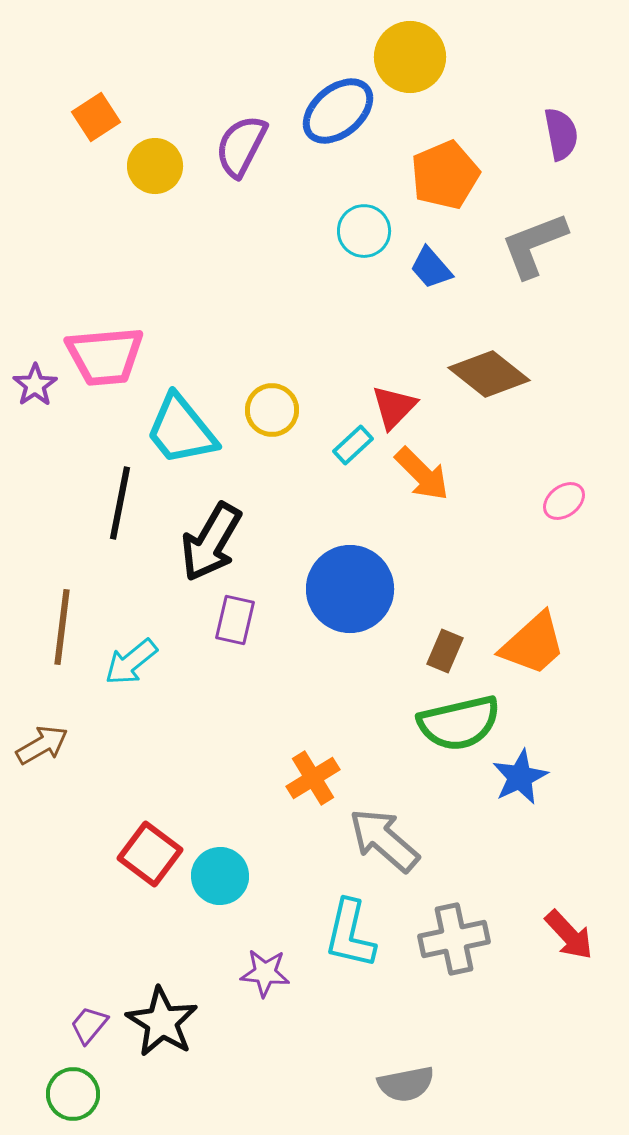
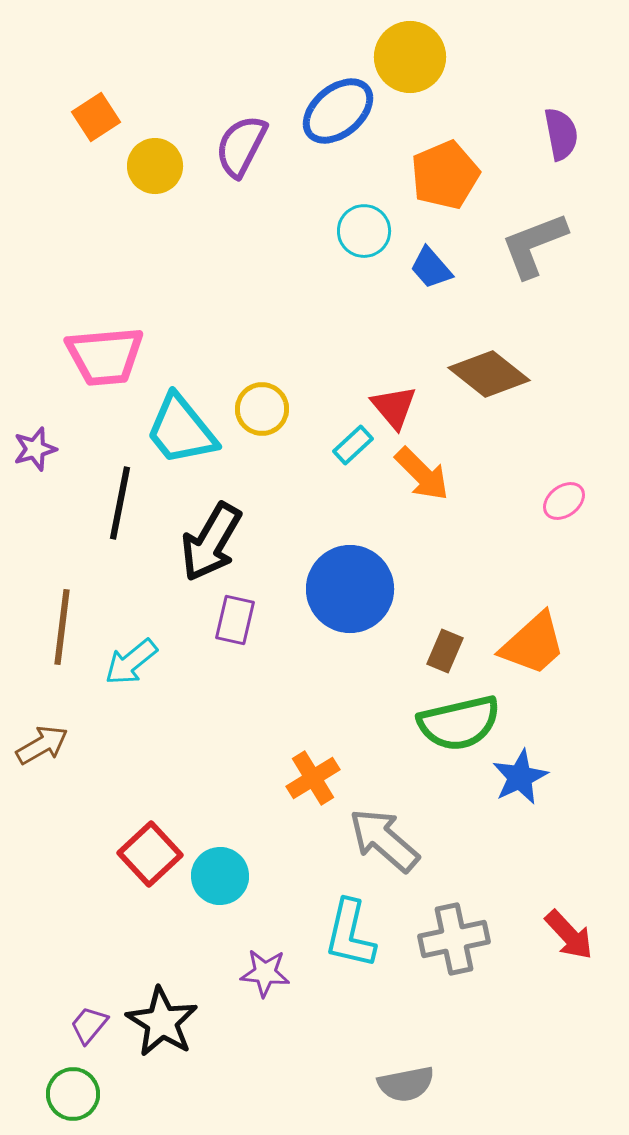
purple star at (35, 385): moved 64 px down; rotated 18 degrees clockwise
red triangle at (394, 407): rotated 24 degrees counterclockwise
yellow circle at (272, 410): moved 10 px left, 1 px up
red square at (150, 854): rotated 10 degrees clockwise
